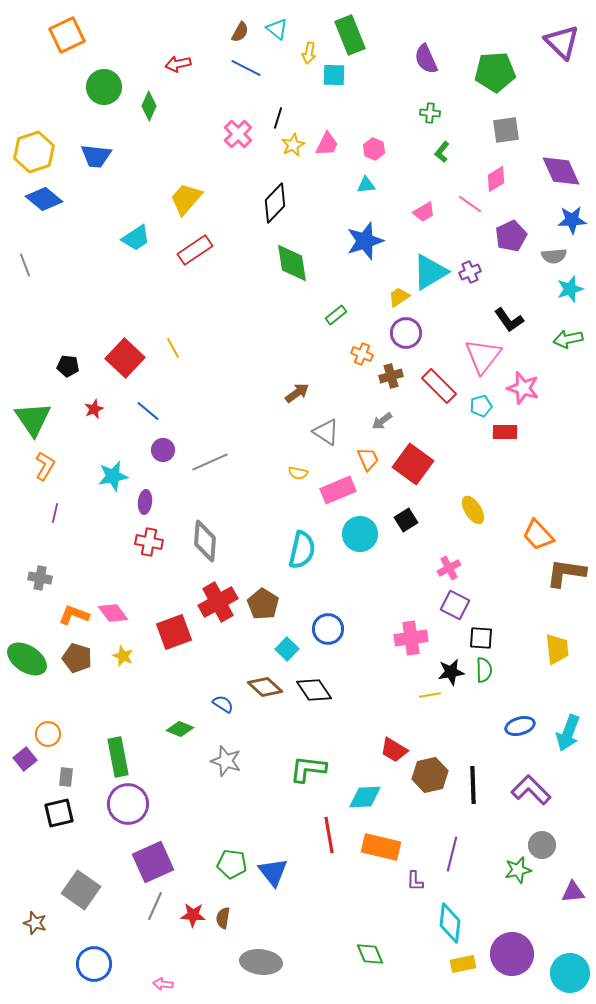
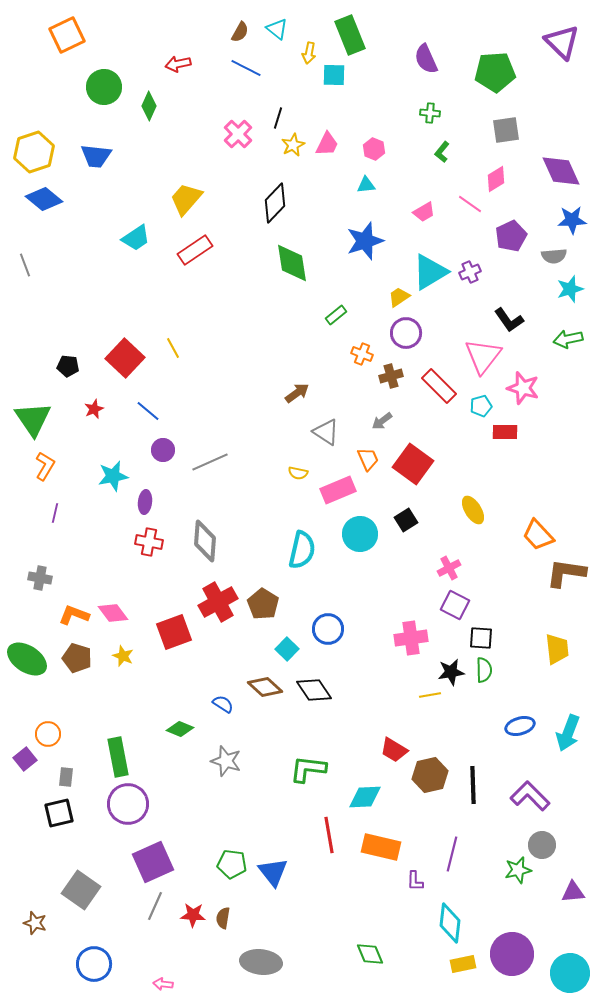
purple L-shape at (531, 790): moved 1 px left, 6 px down
